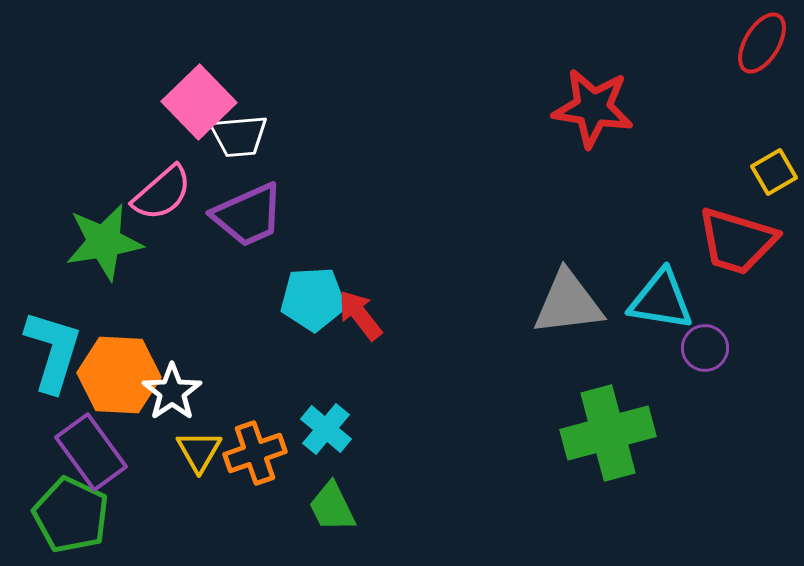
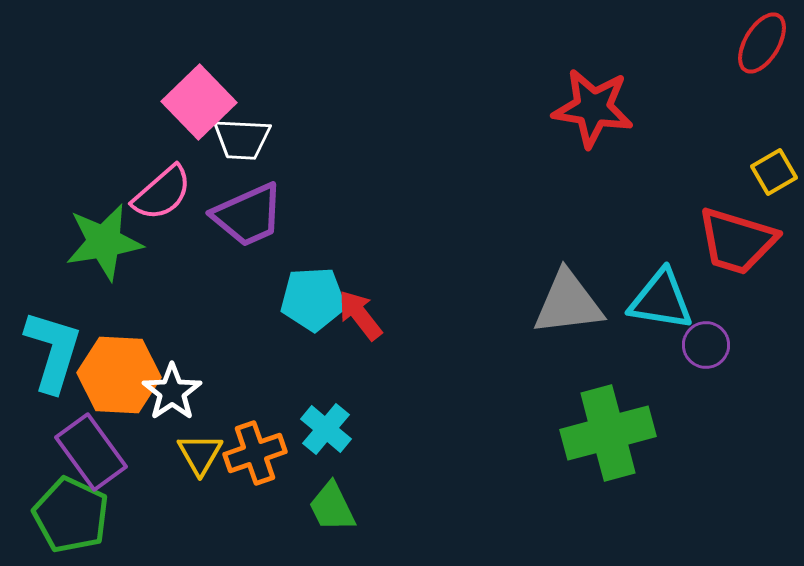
white trapezoid: moved 3 px right, 3 px down; rotated 8 degrees clockwise
purple circle: moved 1 px right, 3 px up
yellow triangle: moved 1 px right, 3 px down
